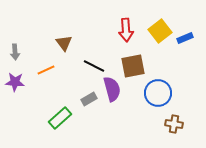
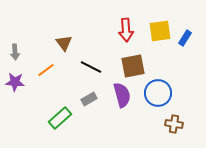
yellow square: rotated 30 degrees clockwise
blue rectangle: rotated 35 degrees counterclockwise
black line: moved 3 px left, 1 px down
orange line: rotated 12 degrees counterclockwise
purple semicircle: moved 10 px right, 6 px down
